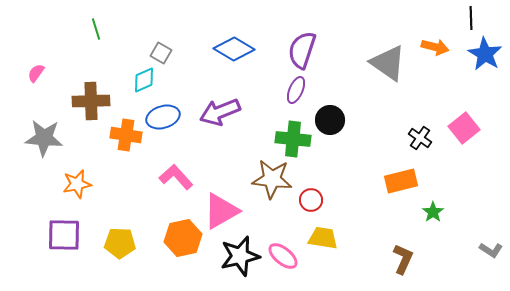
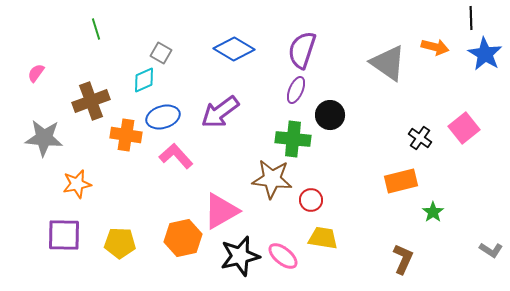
brown cross: rotated 18 degrees counterclockwise
purple arrow: rotated 15 degrees counterclockwise
black circle: moved 5 px up
pink L-shape: moved 21 px up
